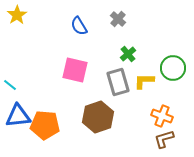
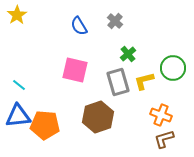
gray cross: moved 3 px left, 2 px down
yellow L-shape: rotated 15 degrees counterclockwise
cyan line: moved 9 px right
orange cross: moved 1 px left, 1 px up
